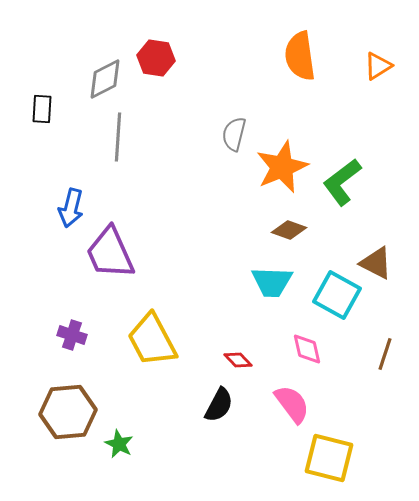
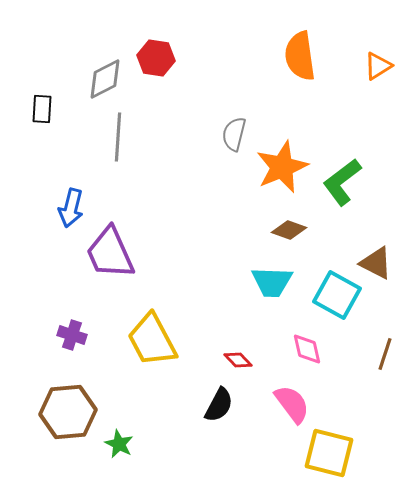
yellow square: moved 5 px up
